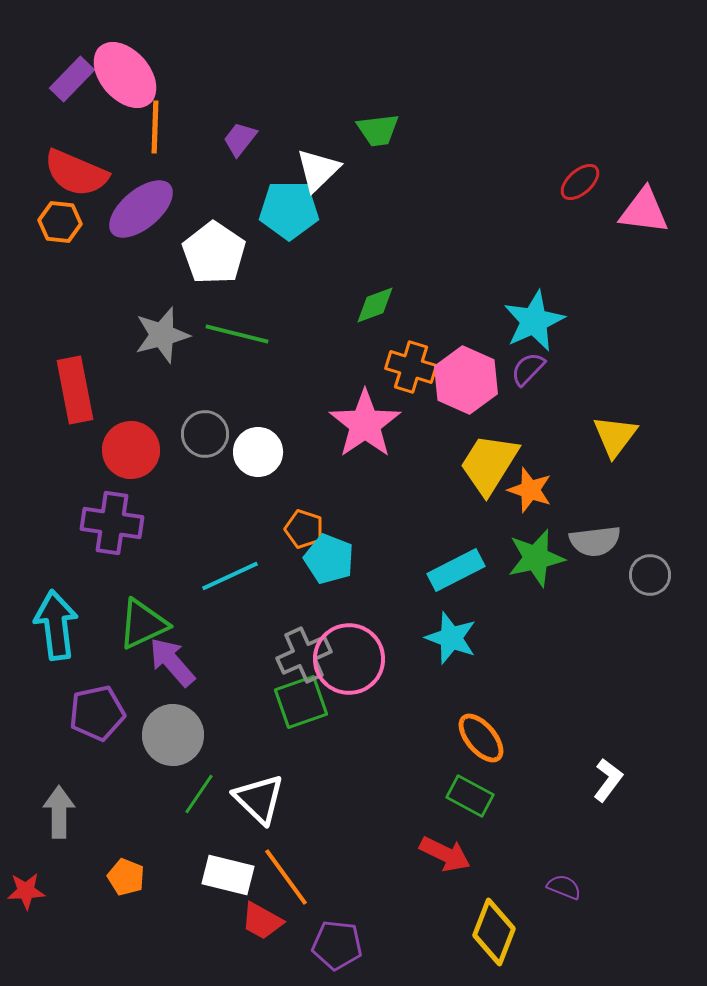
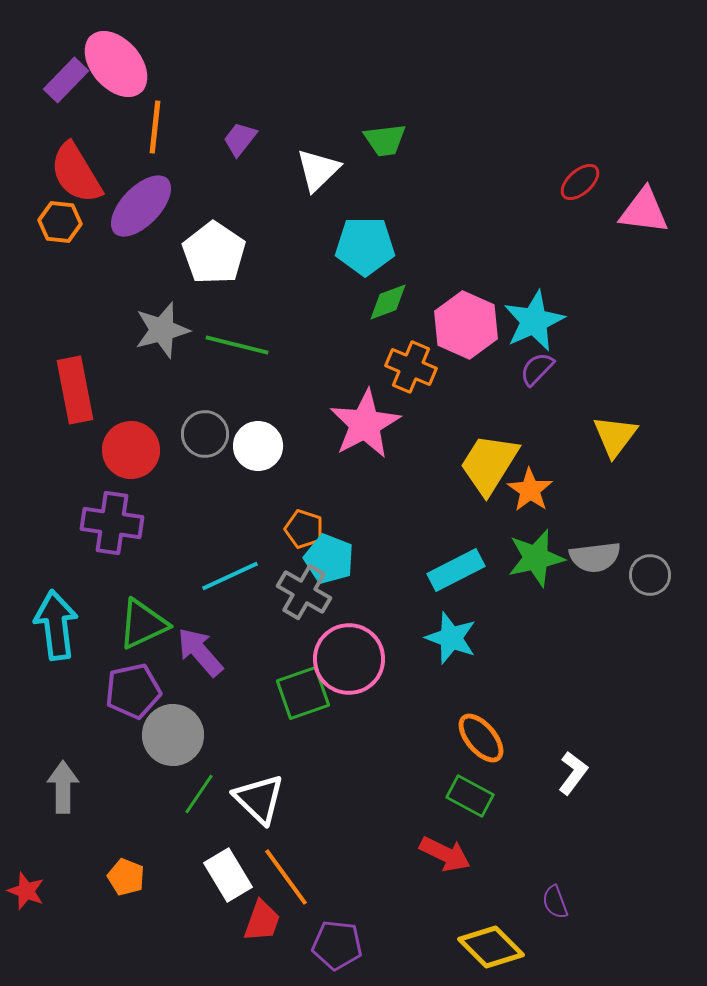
pink ellipse at (125, 75): moved 9 px left, 11 px up
purple rectangle at (72, 79): moved 6 px left, 1 px down
orange line at (155, 127): rotated 4 degrees clockwise
green trapezoid at (378, 130): moved 7 px right, 10 px down
red semicircle at (76, 173): rotated 36 degrees clockwise
purple ellipse at (141, 209): moved 3 px up; rotated 6 degrees counterclockwise
cyan pentagon at (289, 210): moved 76 px right, 36 px down
green diamond at (375, 305): moved 13 px right, 3 px up
green line at (237, 334): moved 11 px down
gray star at (162, 335): moved 5 px up
orange cross at (411, 367): rotated 6 degrees clockwise
purple semicircle at (528, 369): moved 9 px right
pink hexagon at (466, 380): moved 55 px up
pink star at (365, 424): rotated 6 degrees clockwise
white circle at (258, 452): moved 6 px up
orange star at (530, 490): rotated 15 degrees clockwise
gray semicircle at (595, 541): moved 16 px down
gray cross at (304, 655): moved 63 px up; rotated 36 degrees counterclockwise
purple arrow at (172, 662): moved 28 px right, 10 px up
green square at (301, 702): moved 2 px right, 9 px up
purple pentagon at (97, 713): moved 36 px right, 22 px up
white L-shape at (608, 780): moved 35 px left, 7 px up
gray arrow at (59, 812): moved 4 px right, 25 px up
white rectangle at (228, 875): rotated 45 degrees clockwise
purple semicircle at (564, 887): moved 9 px left, 15 px down; rotated 132 degrees counterclockwise
red star at (26, 891): rotated 24 degrees clockwise
red trapezoid at (262, 921): rotated 99 degrees counterclockwise
yellow diamond at (494, 932): moved 3 px left, 15 px down; rotated 66 degrees counterclockwise
